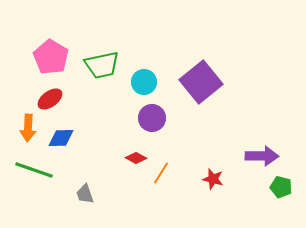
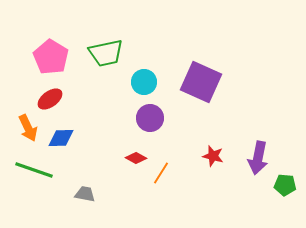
green trapezoid: moved 4 px right, 12 px up
purple square: rotated 27 degrees counterclockwise
purple circle: moved 2 px left
orange arrow: rotated 28 degrees counterclockwise
purple arrow: moved 4 px left, 2 px down; rotated 100 degrees clockwise
red star: moved 23 px up
green pentagon: moved 4 px right, 2 px up; rotated 10 degrees counterclockwise
gray trapezoid: rotated 120 degrees clockwise
